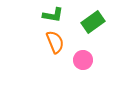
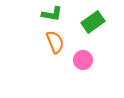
green L-shape: moved 1 px left, 1 px up
